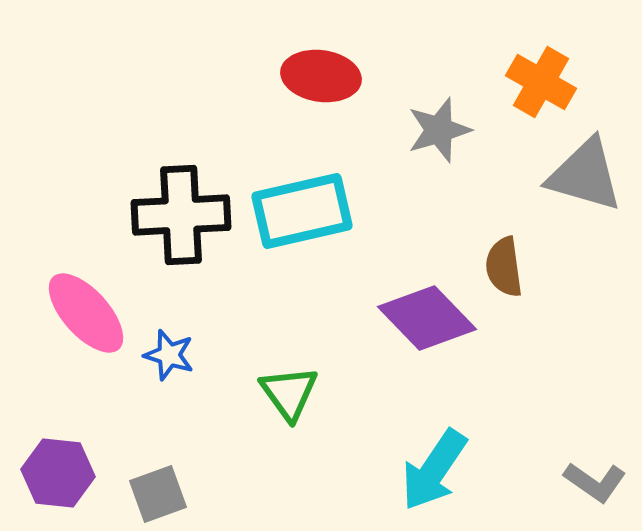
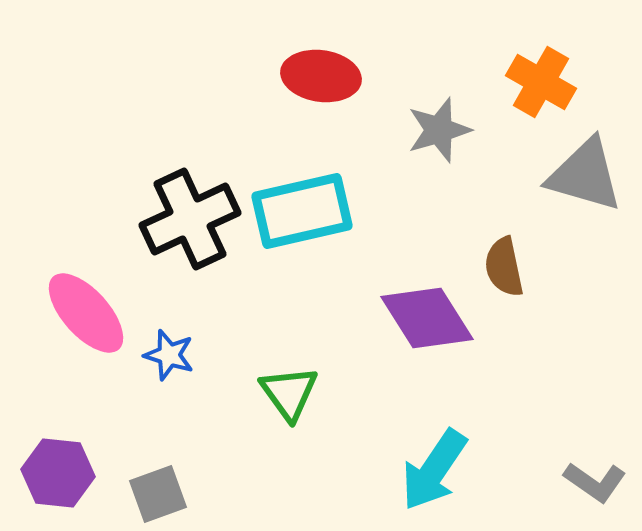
black cross: moved 9 px right, 4 px down; rotated 22 degrees counterclockwise
brown semicircle: rotated 4 degrees counterclockwise
purple diamond: rotated 12 degrees clockwise
